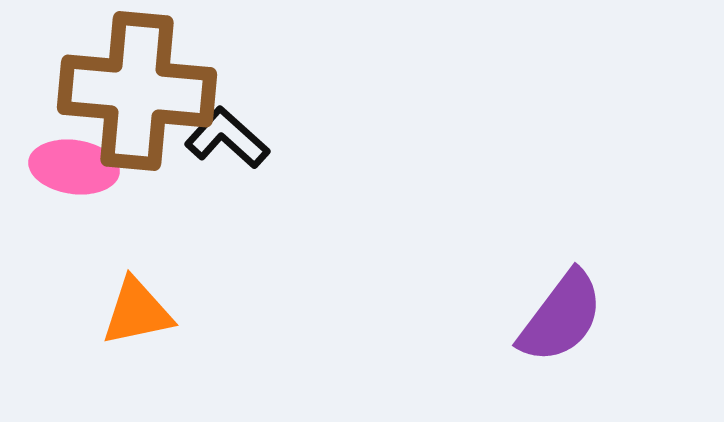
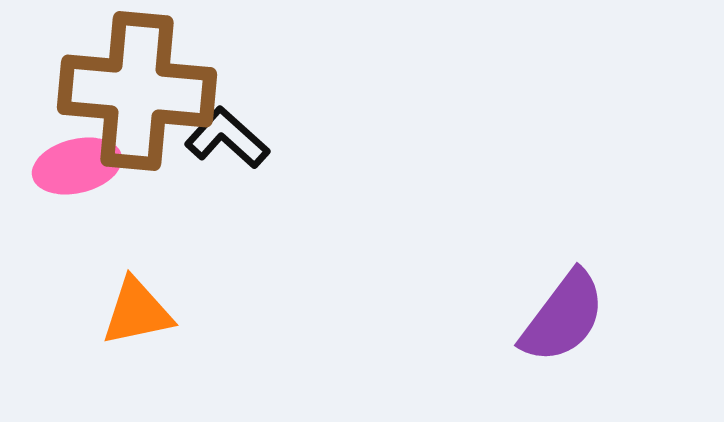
pink ellipse: moved 3 px right, 1 px up; rotated 22 degrees counterclockwise
purple semicircle: moved 2 px right
